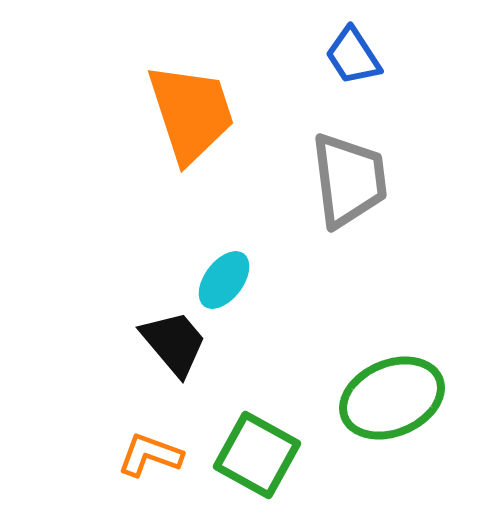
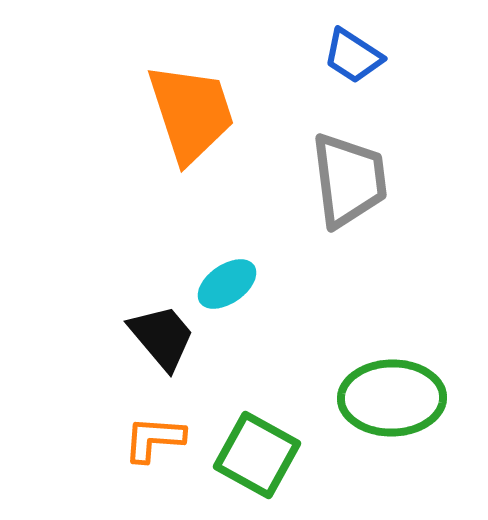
blue trapezoid: rotated 24 degrees counterclockwise
cyan ellipse: moved 3 px right, 4 px down; rotated 18 degrees clockwise
black trapezoid: moved 12 px left, 6 px up
green ellipse: rotated 22 degrees clockwise
orange L-shape: moved 4 px right, 16 px up; rotated 16 degrees counterclockwise
